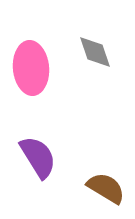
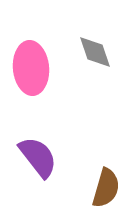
purple semicircle: rotated 6 degrees counterclockwise
brown semicircle: rotated 75 degrees clockwise
